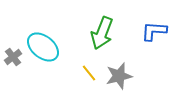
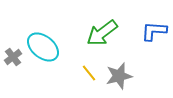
green arrow: rotated 32 degrees clockwise
